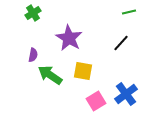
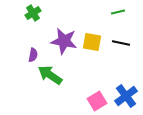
green line: moved 11 px left
purple star: moved 5 px left, 3 px down; rotated 20 degrees counterclockwise
black line: rotated 60 degrees clockwise
yellow square: moved 9 px right, 29 px up
blue cross: moved 2 px down
pink square: moved 1 px right
